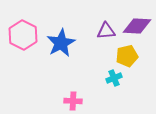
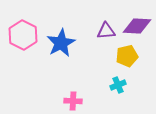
cyan cross: moved 4 px right, 7 px down
